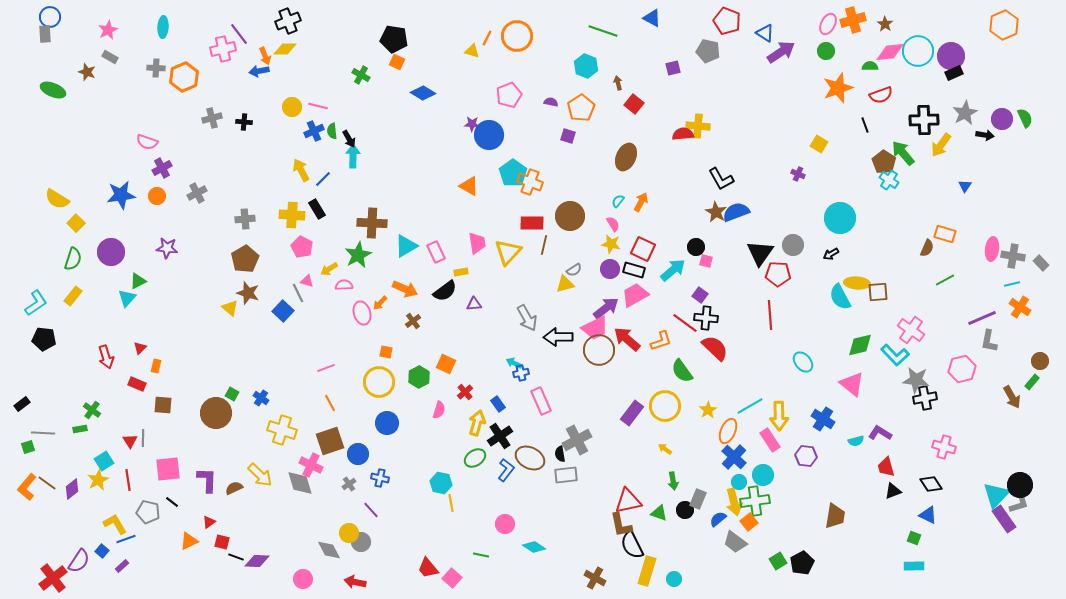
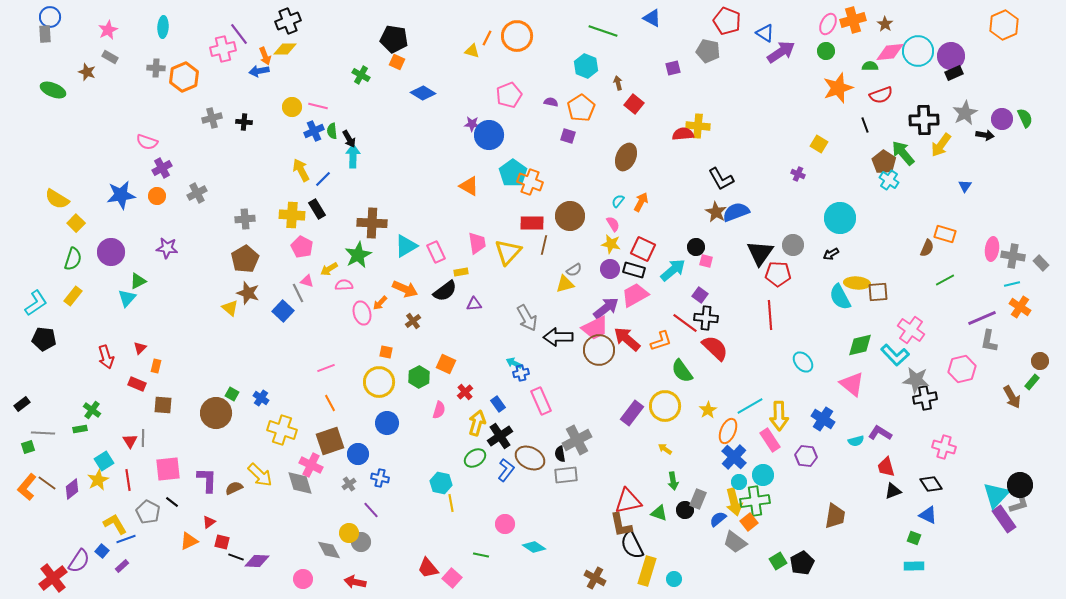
gray pentagon at (148, 512): rotated 15 degrees clockwise
